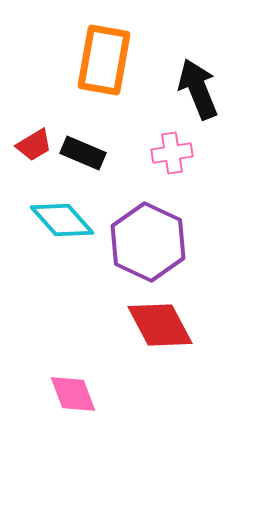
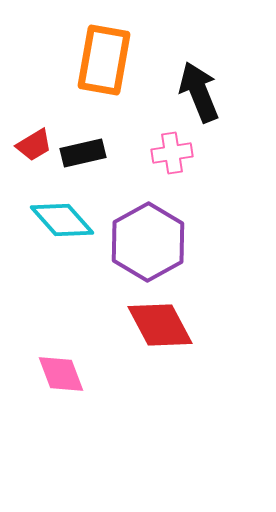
black arrow: moved 1 px right, 3 px down
black rectangle: rotated 36 degrees counterclockwise
purple hexagon: rotated 6 degrees clockwise
pink diamond: moved 12 px left, 20 px up
